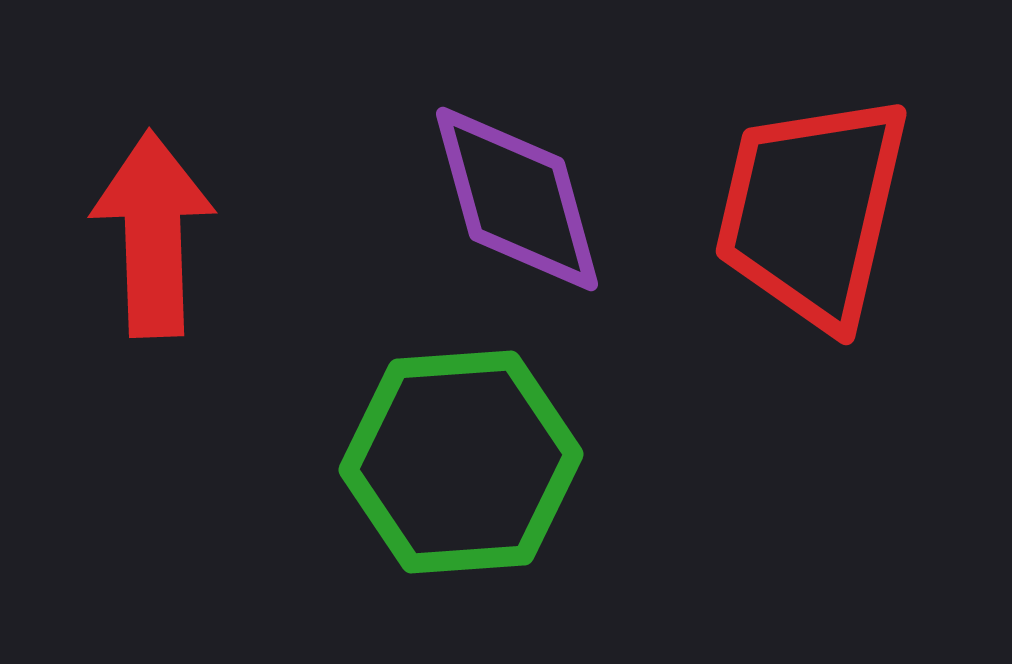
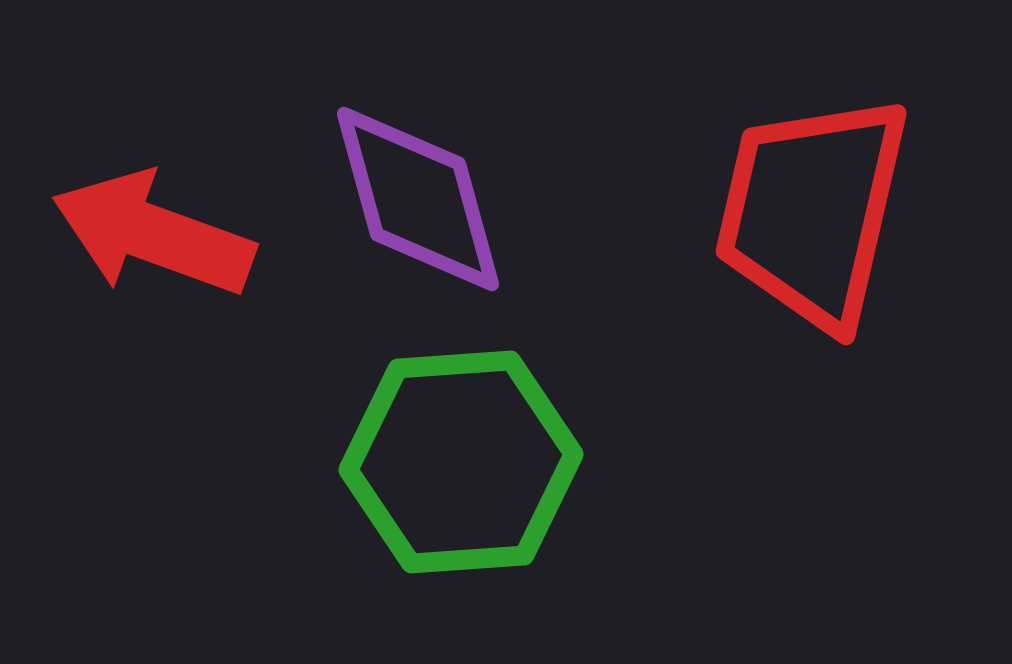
purple diamond: moved 99 px left
red arrow: rotated 68 degrees counterclockwise
